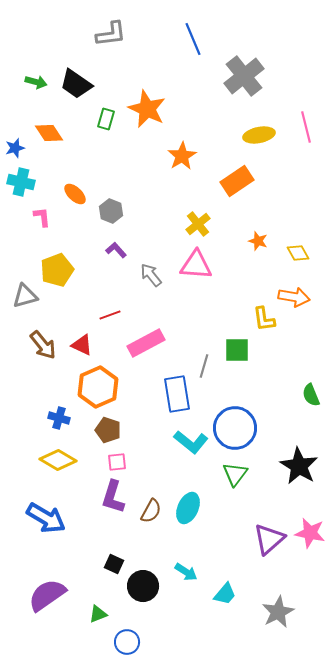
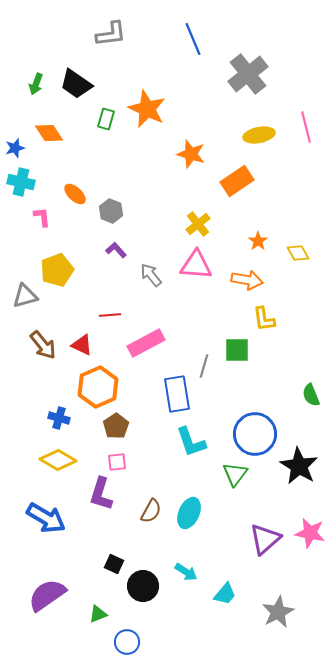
gray cross at (244, 76): moved 4 px right, 2 px up
green arrow at (36, 82): moved 2 px down; rotated 95 degrees clockwise
orange star at (182, 156): moved 9 px right, 2 px up; rotated 24 degrees counterclockwise
orange star at (258, 241): rotated 18 degrees clockwise
orange arrow at (294, 297): moved 47 px left, 17 px up
red line at (110, 315): rotated 15 degrees clockwise
blue circle at (235, 428): moved 20 px right, 6 px down
brown pentagon at (108, 430): moved 8 px right, 4 px up; rotated 20 degrees clockwise
cyan L-shape at (191, 442): rotated 32 degrees clockwise
purple L-shape at (113, 497): moved 12 px left, 3 px up
cyan ellipse at (188, 508): moved 1 px right, 5 px down
purple triangle at (269, 539): moved 4 px left
